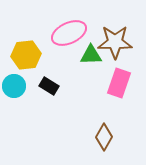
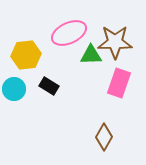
cyan circle: moved 3 px down
